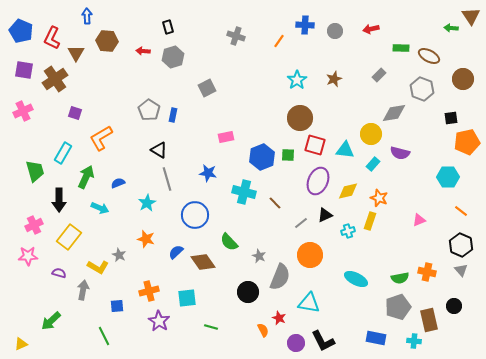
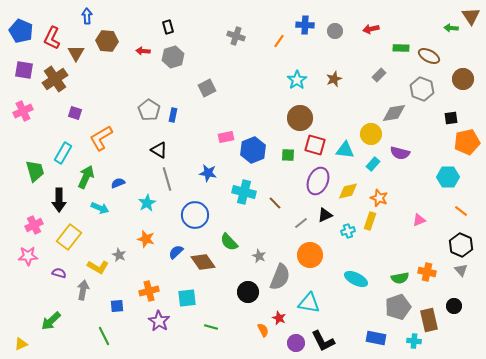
blue hexagon at (262, 157): moved 9 px left, 7 px up
